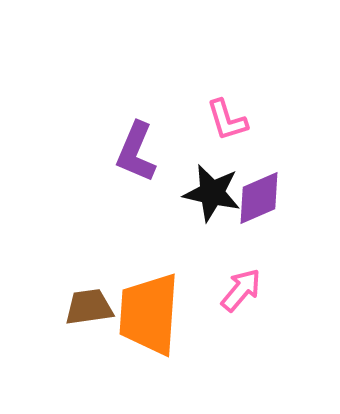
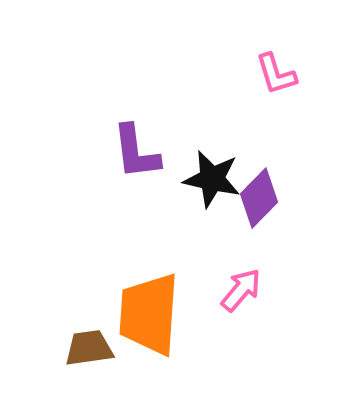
pink L-shape: moved 49 px right, 46 px up
purple L-shape: rotated 30 degrees counterclockwise
black star: moved 14 px up
purple diamond: rotated 22 degrees counterclockwise
brown trapezoid: moved 41 px down
